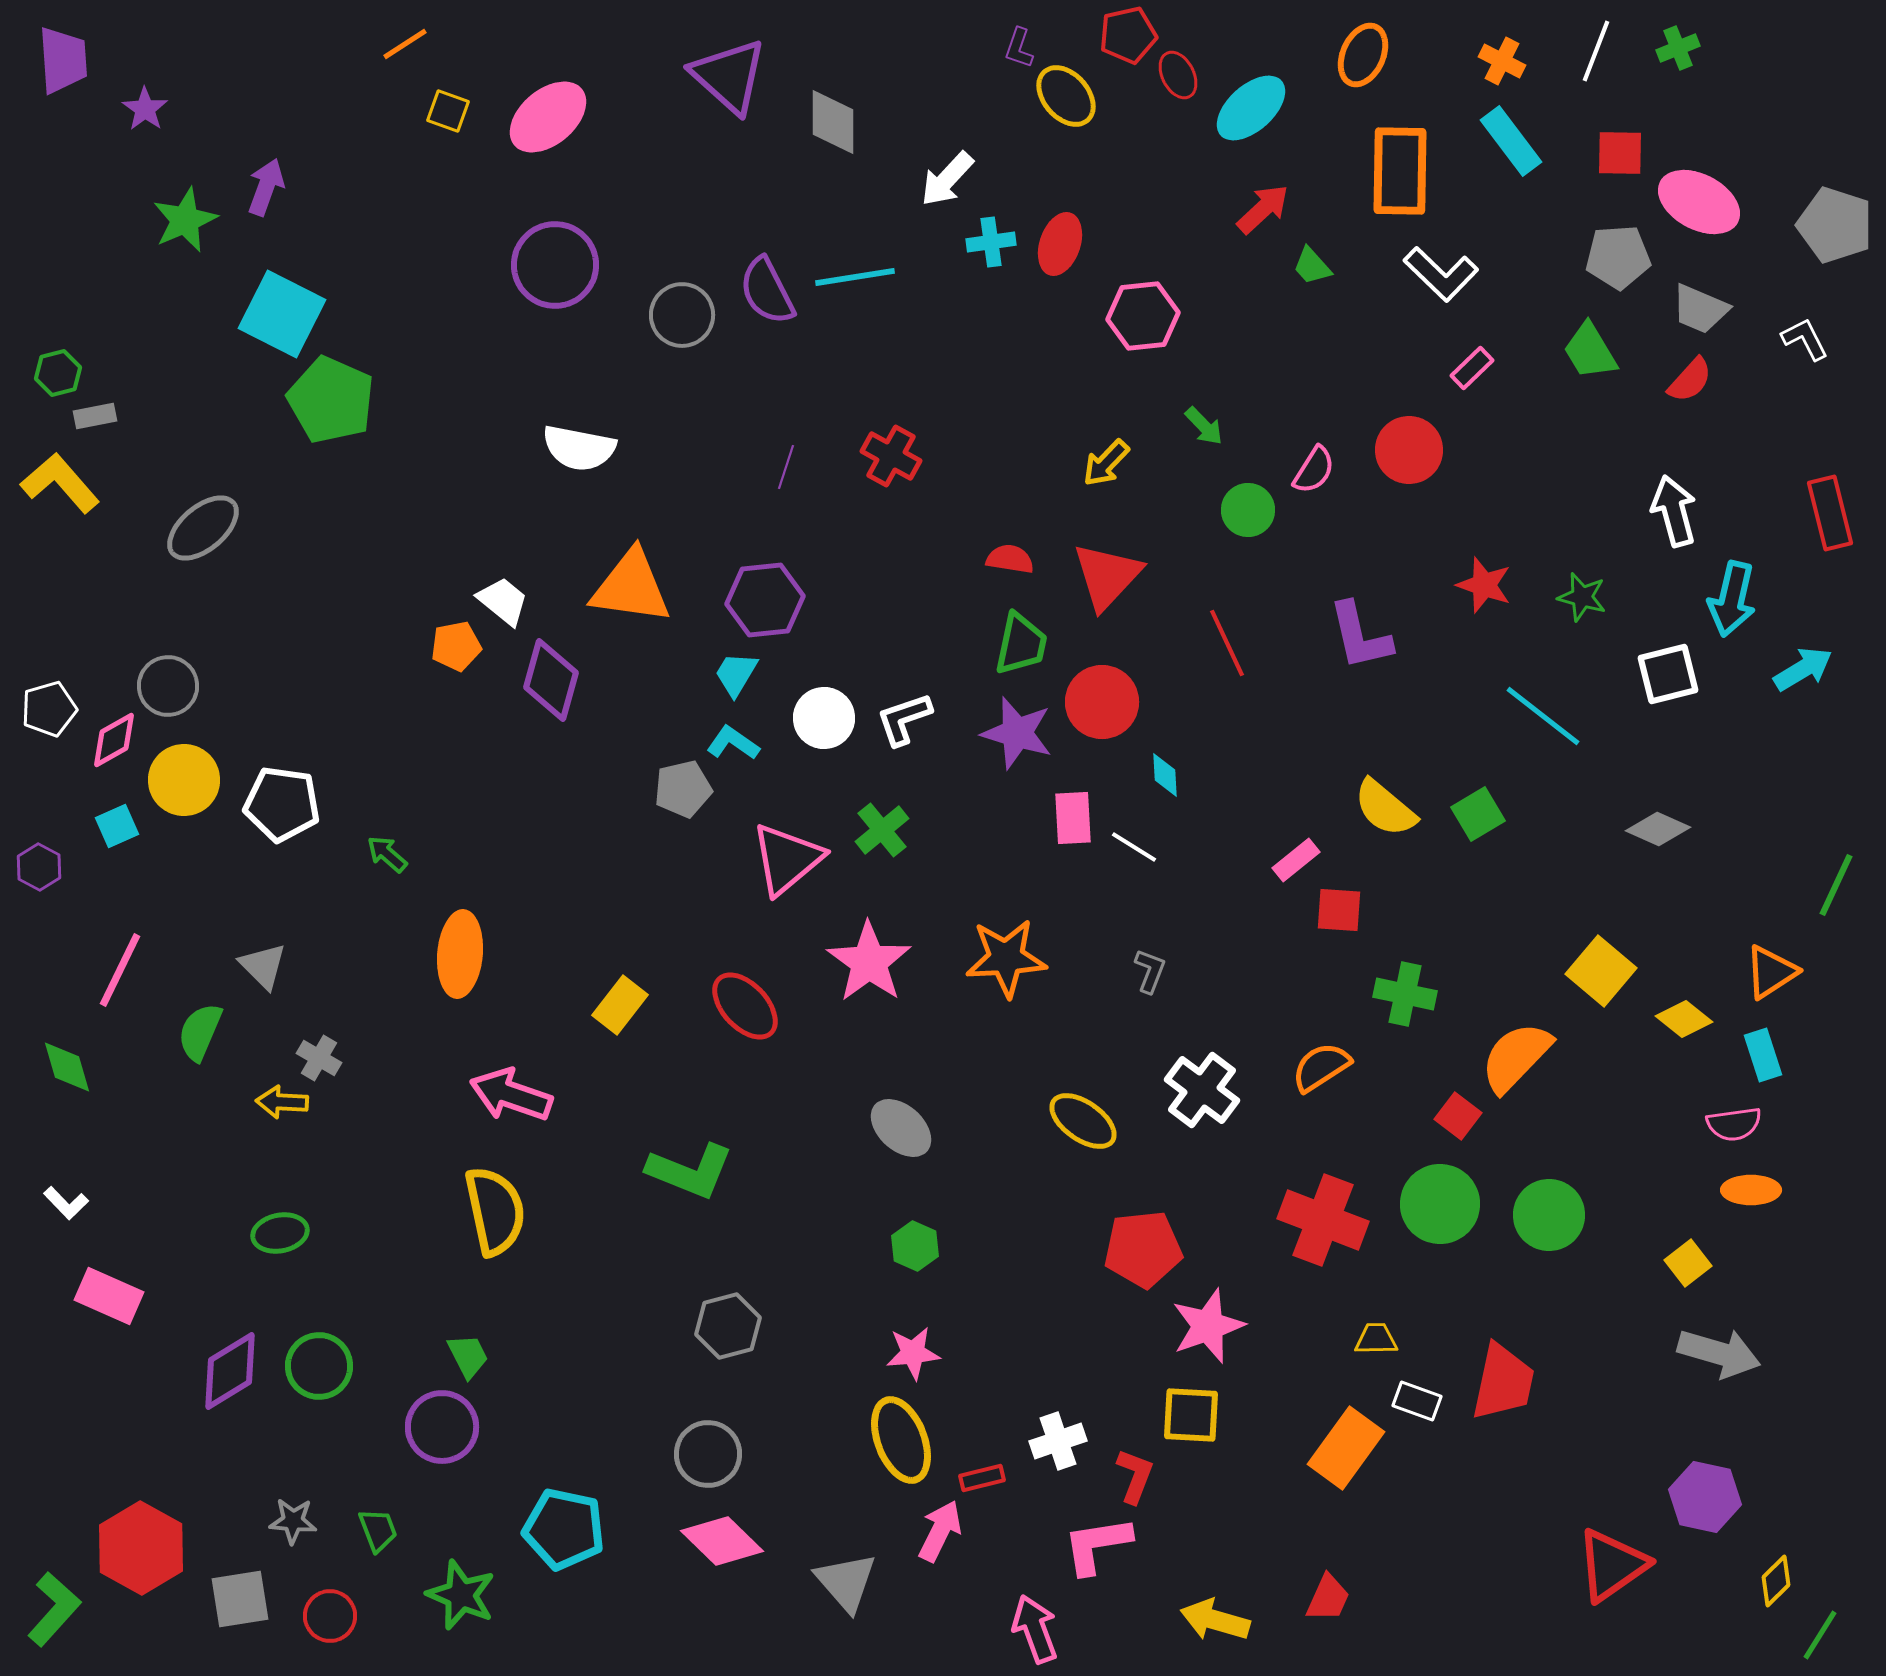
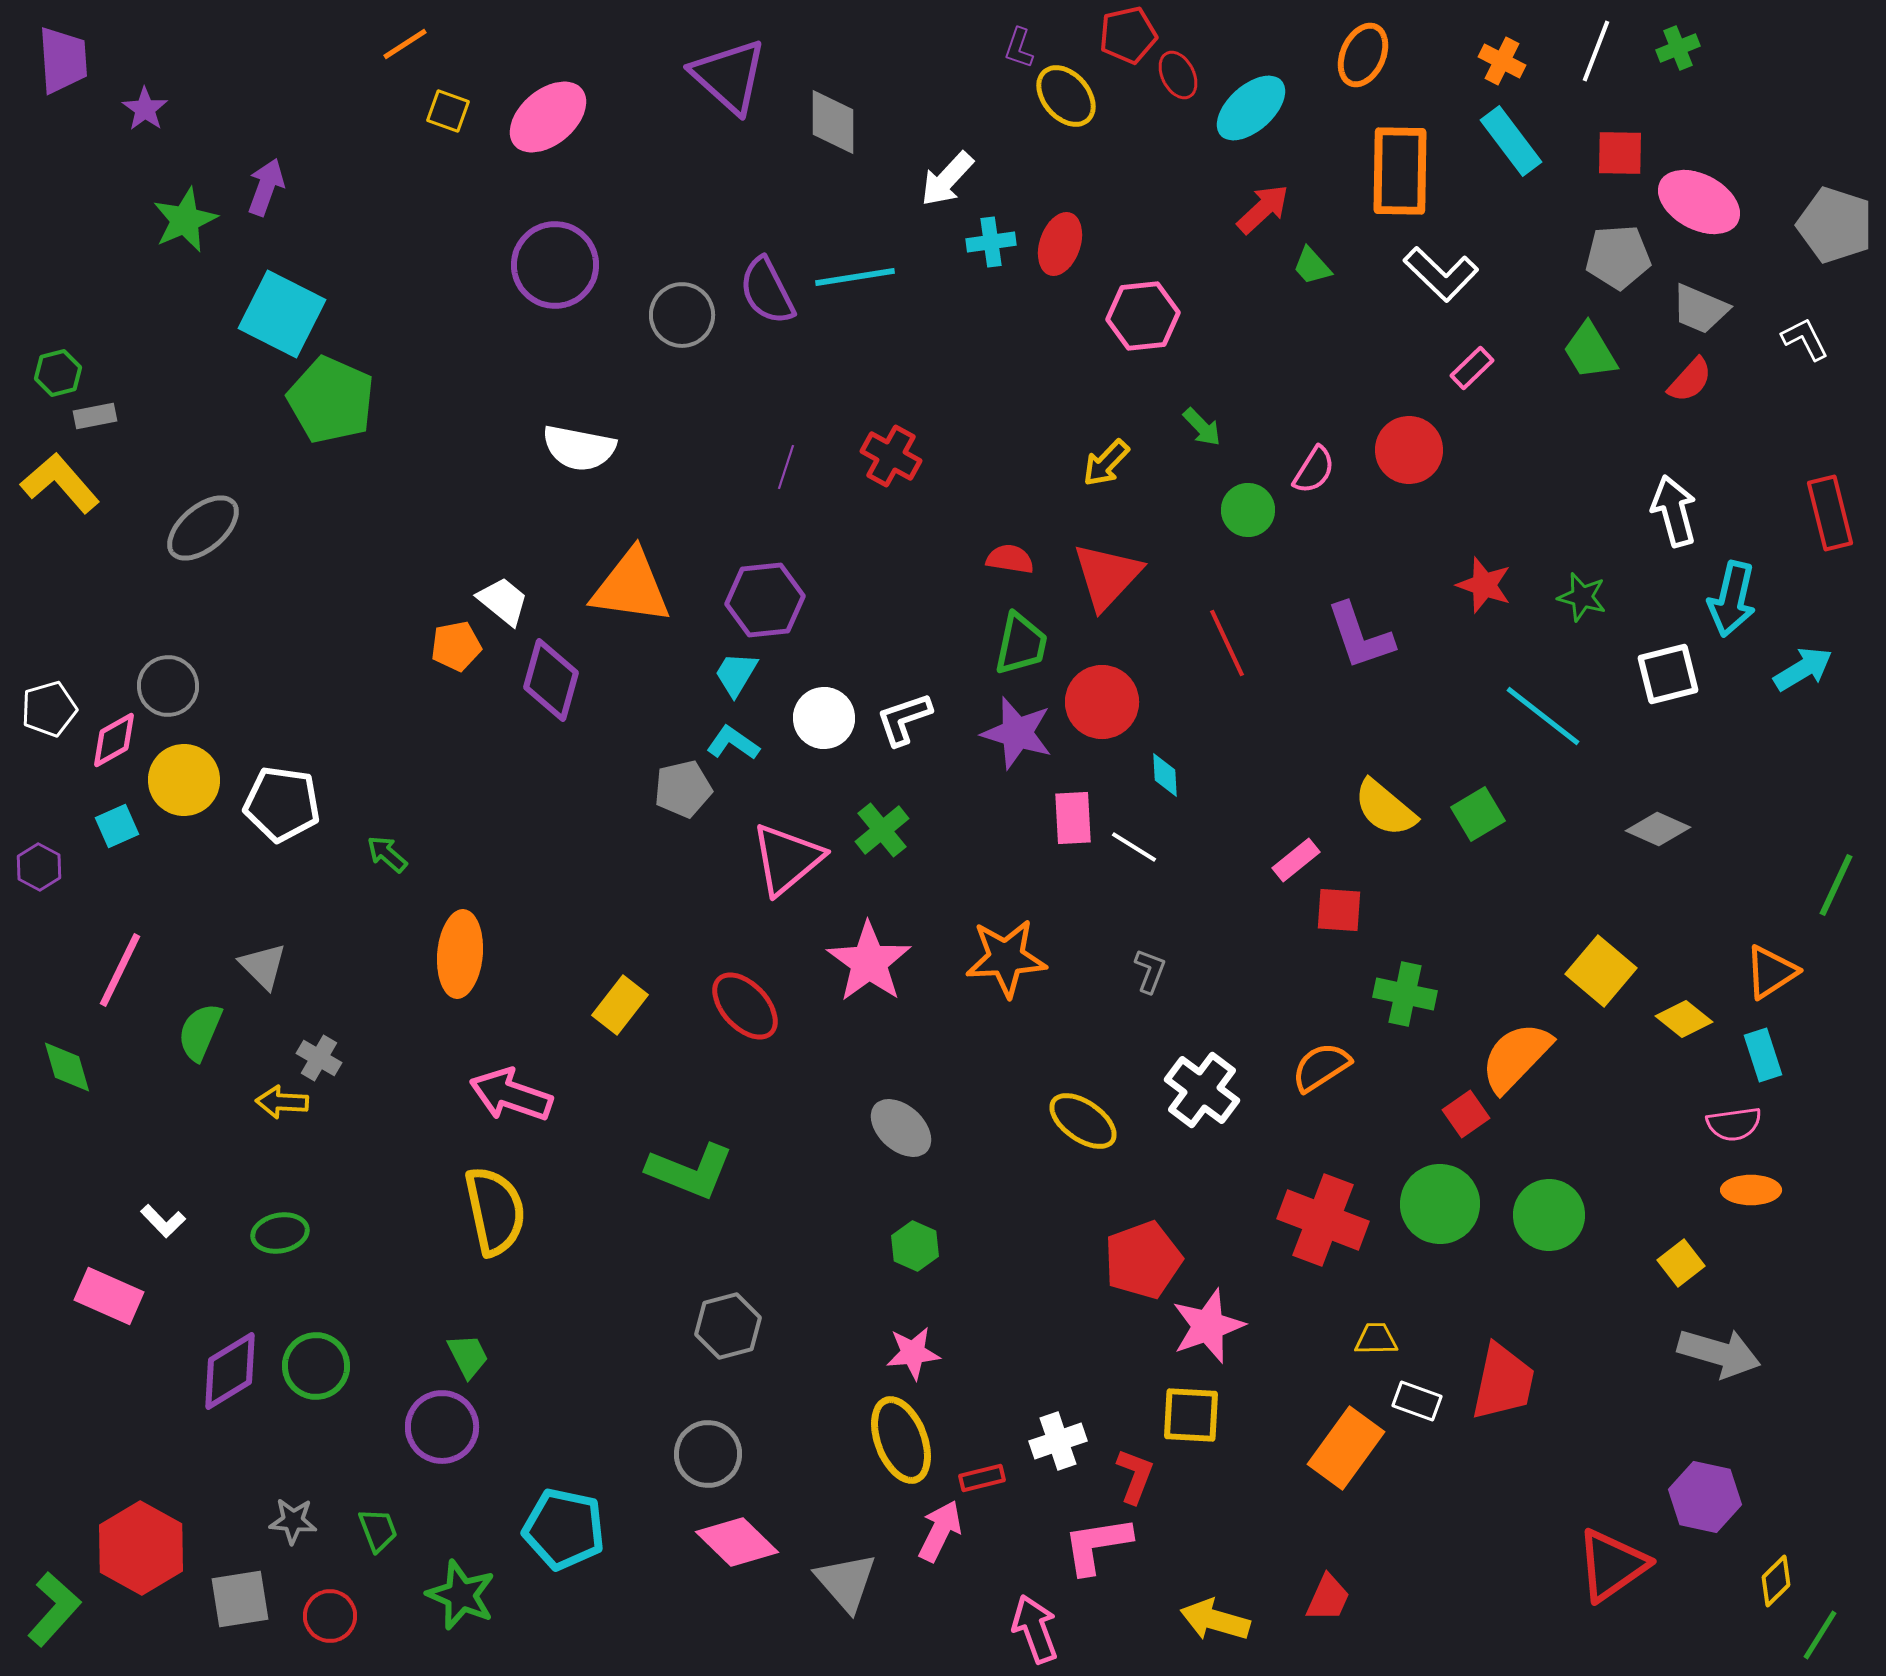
green arrow at (1204, 426): moved 2 px left, 1 px down
purple L-shape at (1360, 636): rotated 6 degrees counterclockwise
red square at (1458, 1116): moved 8 px right, 2 px up; rotated 18 degrees clockwise
white L-shape at (66, 1203): moved 97 px right, 18 px down
red pentagon at (1143, 1249): moved 11 px down; rotated 14 degrees counterclockwise
yellow square at (1688, 1263): moved 7 px left
green circle at (319, 1366): moved 3 px left
pink diamond at (722, 1541): moved 15 px right, 1 px down
